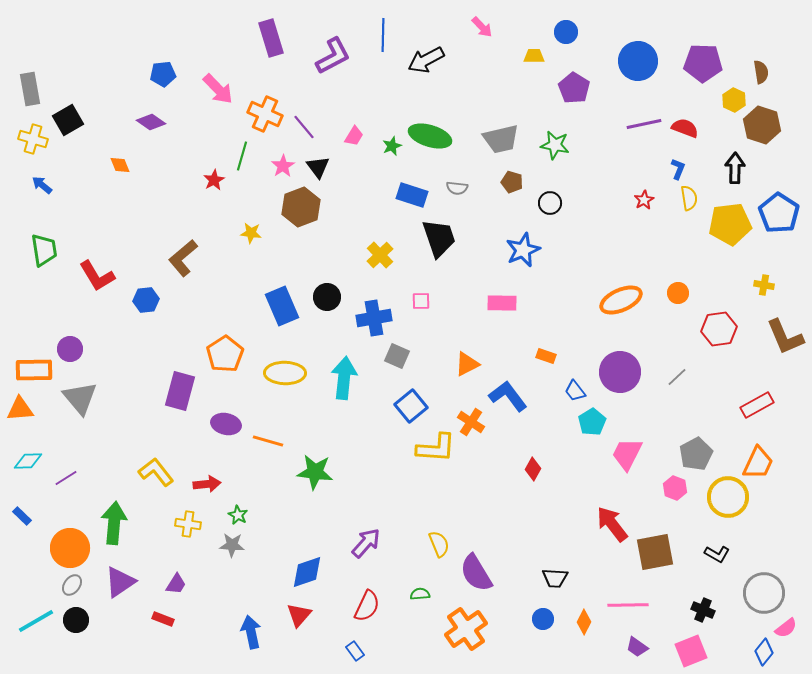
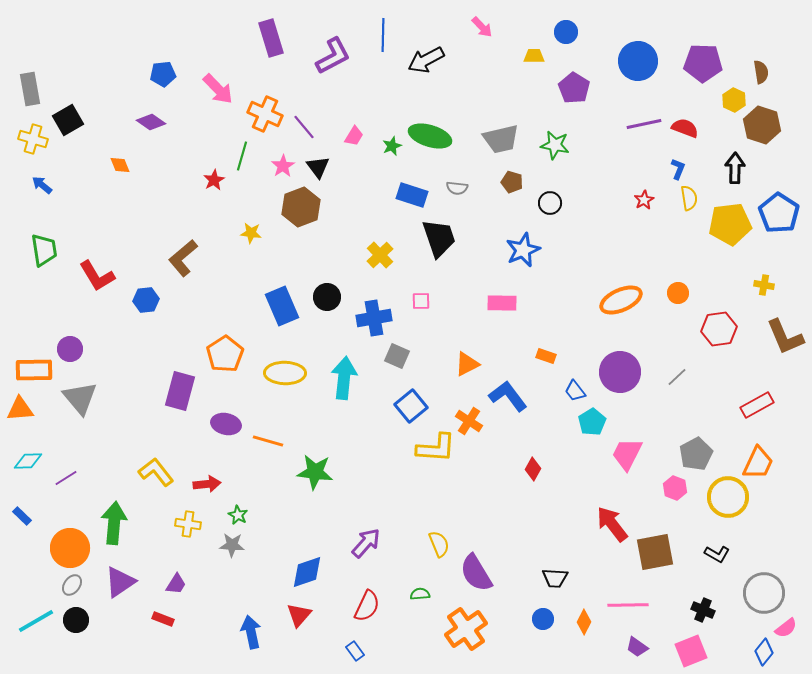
orange cross at (471, 422): moved 2 px left, 1 px up
